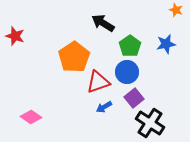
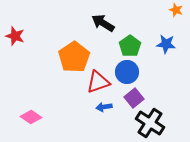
blue star: rotated 18 degrees clockwise
blue arrow: rotated 21 degrees clockwise
